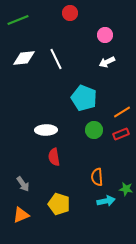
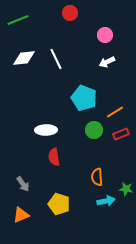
orange line: moved 7 px left
